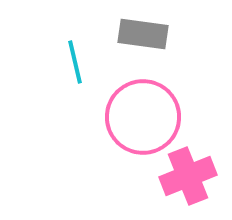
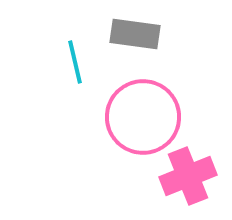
gray rectangle: moved 8 px left
